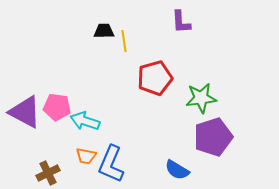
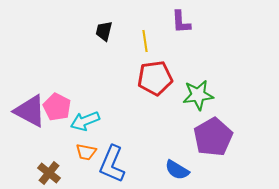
black trapezoid: rotated 75 degrees counterclockwise
yellow line: moved 21 px right
red pentagon: rotated 8 degrees clockwise
green star: moved 3 px left, 3 px up
pink pentagon: rotated 20 degrees clockwise
purple triangle: moved 5 px right, 1 px up
cyan arrow: rotated 40 degrees counterclockwise
purple pentagon: rotated 12 degrees counterclockwise
orange trapezoid: moved 4 px up
blue L-shape: moved 1 px right
brown cross: moved 1 px right; rotated 25 degrees counterclockwise
